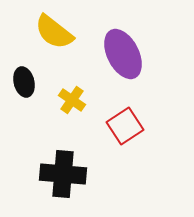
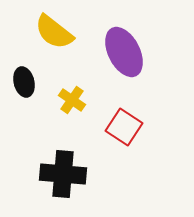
purple ellipse: moved 1 px right, 2 px up
red square: moved 1 px left, 1 px down; rotated 24 degrees counterclockwise
